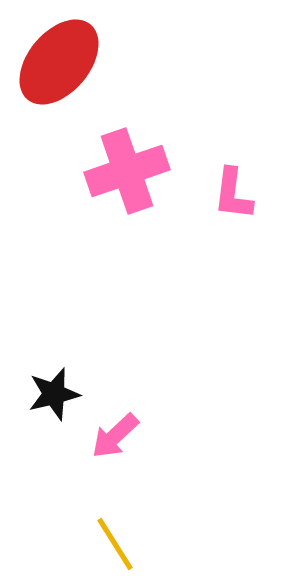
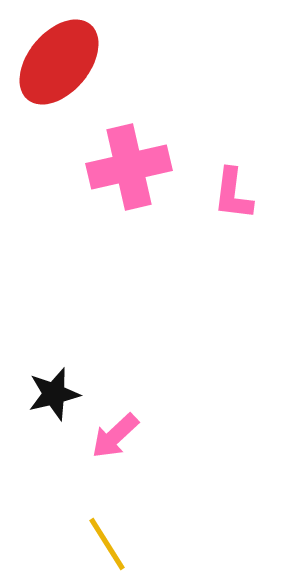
pink cross: moved 2 px right, 4 px up; rotated 6 degrees clockwise
yellow line: moved 8 px left
